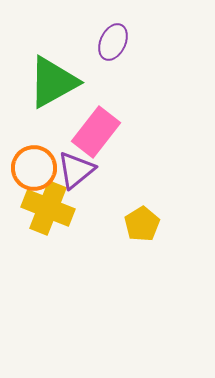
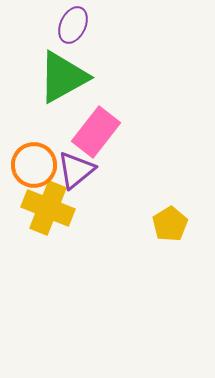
purple ellipse: moved 40 px left, 17 px up
green triangle: moved 10 px right, 5 px up
orange circle: moved 3 px up
yellow pentagon: moved 28 px right
